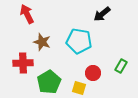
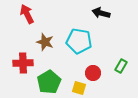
black arrow: moved 1 px left, 1 px up; rotated 54 degrees clockwise
brown star: moved 3 px right
